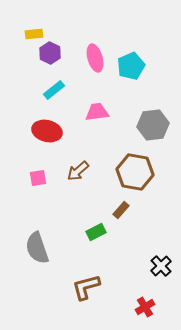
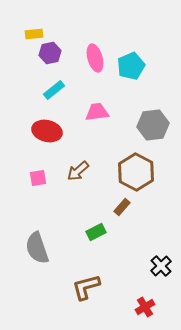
purple hexagon: rotated 20 degrees clockwise
brown hexagon: moved 1 px right; rotated 18 degrees clockwise
brown rectangle: moved 1 px right, 3 px up
